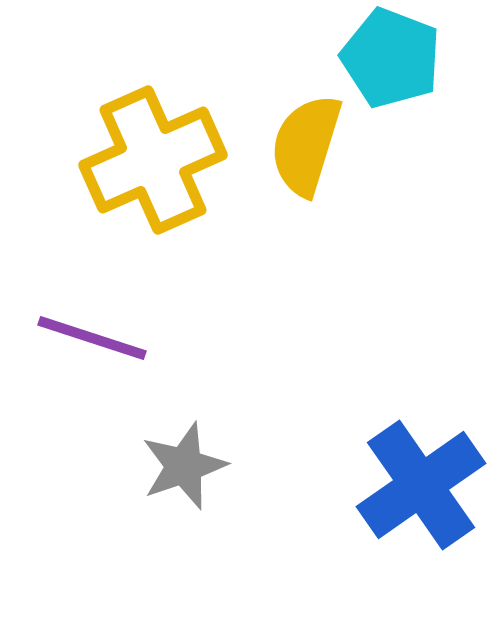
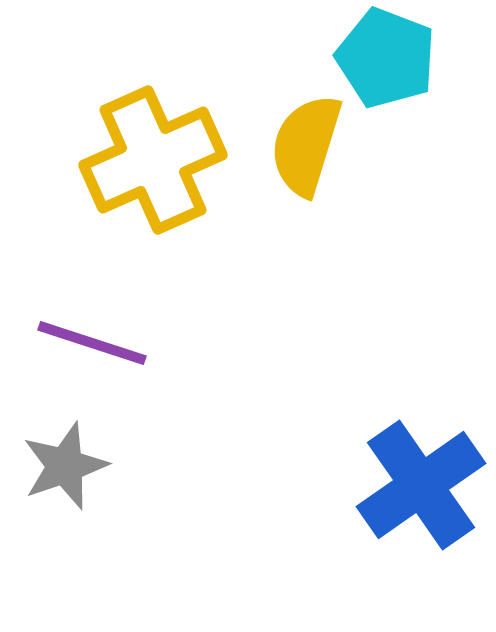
cyan pentagon: moved 5 px left
purple line: moved 5 px down
gray star: moved 119 px left
